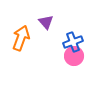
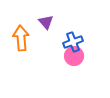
orange arrow: rotated 25 degrees counterclockwise
